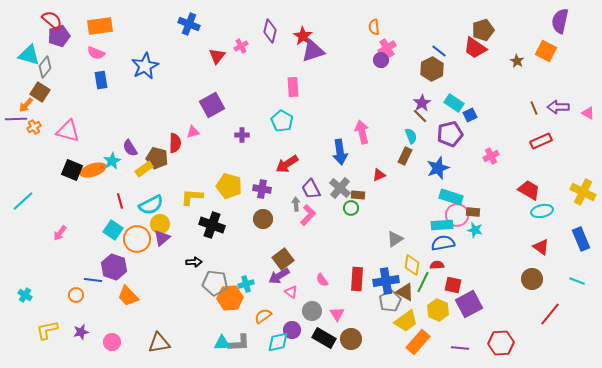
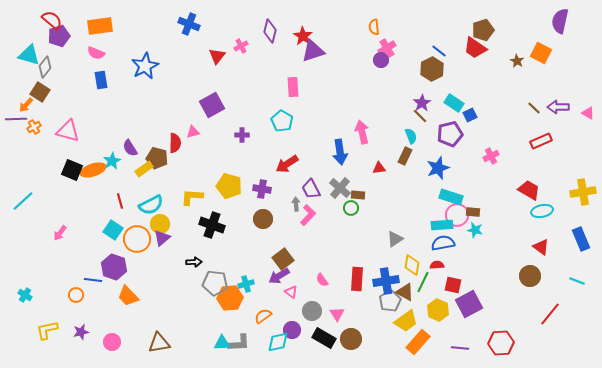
orange square at (546, 51): moved 5 px left, 2 px down
brown line at (534, 108): rotated 24 degrees counterclockwise
red triangle at (379, 175): moved 7 px up; rotated 16 degrees clockwise
yellow cross at (583, 192): rotated 35 degrees counterclockwise
brown circle at (532, 279): moved 2 px left, 3 px up
